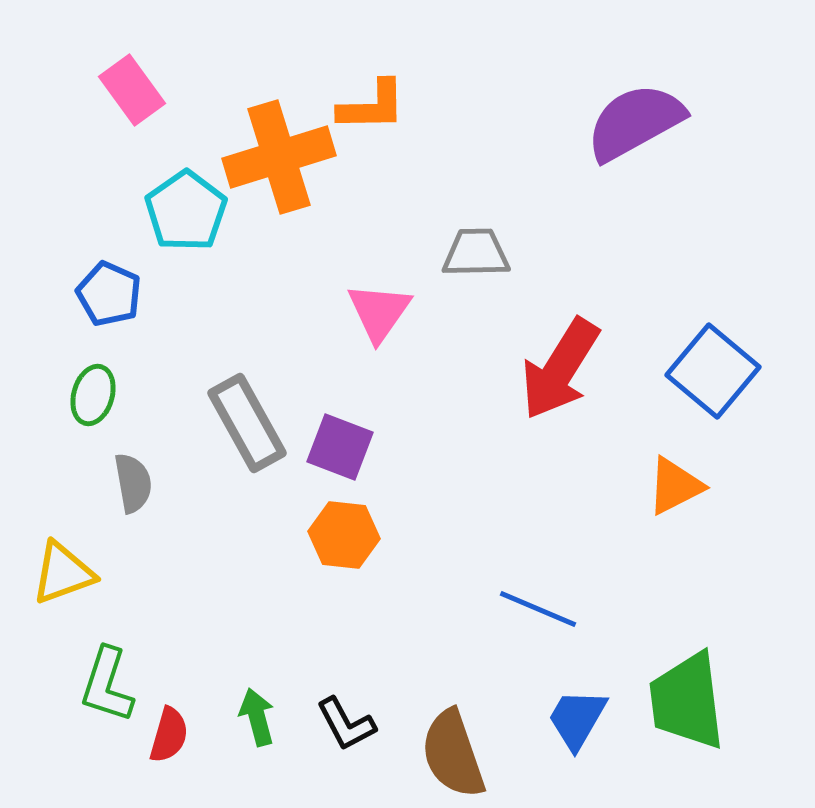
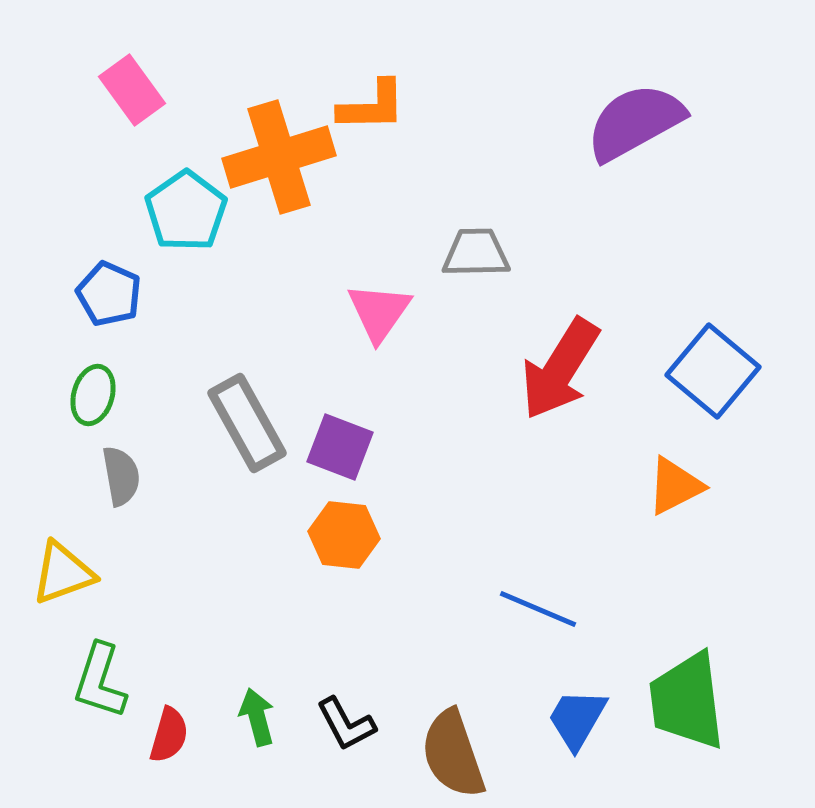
gray semicircle: moved 12 px left, 7 px up
green L-shape: moved 7 px left, 4 px up
